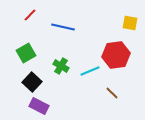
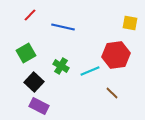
black square: moved 2 px right
